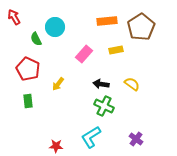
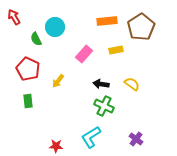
yellow arrow: moved 3 px up
